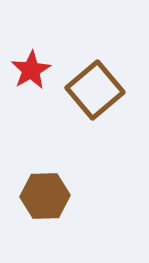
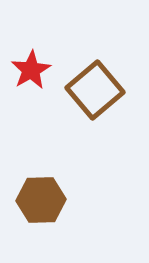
brown hexagon: moved 4 px left, 4 px down
